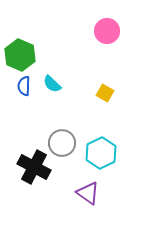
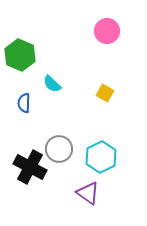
blue semicircle: moved 17 px down
gray circle: moved 3 px left, 6 px down
cyan hexagon: moved 4 px down
black cross: moved 4 px left
